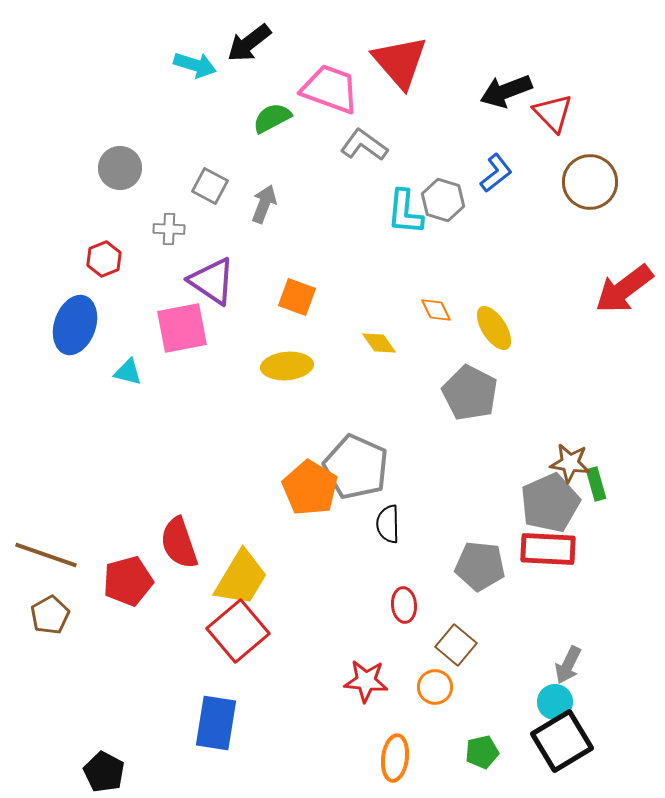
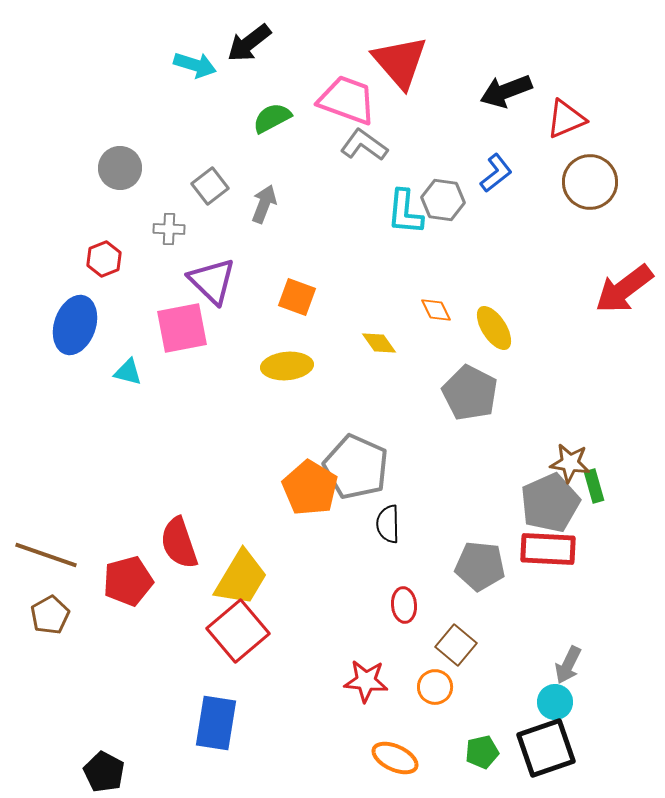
pink trapezoid at (330, 89): moved 17 px right, 11 px down
red triangle at (553, 113): moved 13 px right, 6 px down; rotated 51 degrees clockwise
gray square at (210, 186): rotated 24 degrees clockwise
gray hexagon at (443, 200): rotated 9 degrees counterclockwise
purple triangle at (212, 281): rotated 10 degrees clockwise
green rectangle at (596, 484): moved 2 px left, 2 px down
black square at (562, 741): moved 16 px left, 7 px down; rotated 12 degrees clockwise
orange ellipse at (395, 758): rotated 72 degrees counterclockwise
